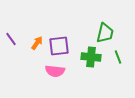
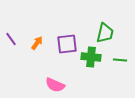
purple square: moved 8 px right, 2 px up
green line: moved 2 px right, 3 px down; rotated 64 degrees counterclockwise
pink semicircle: moved 14 px down; rotated 18 degrees clockwise
